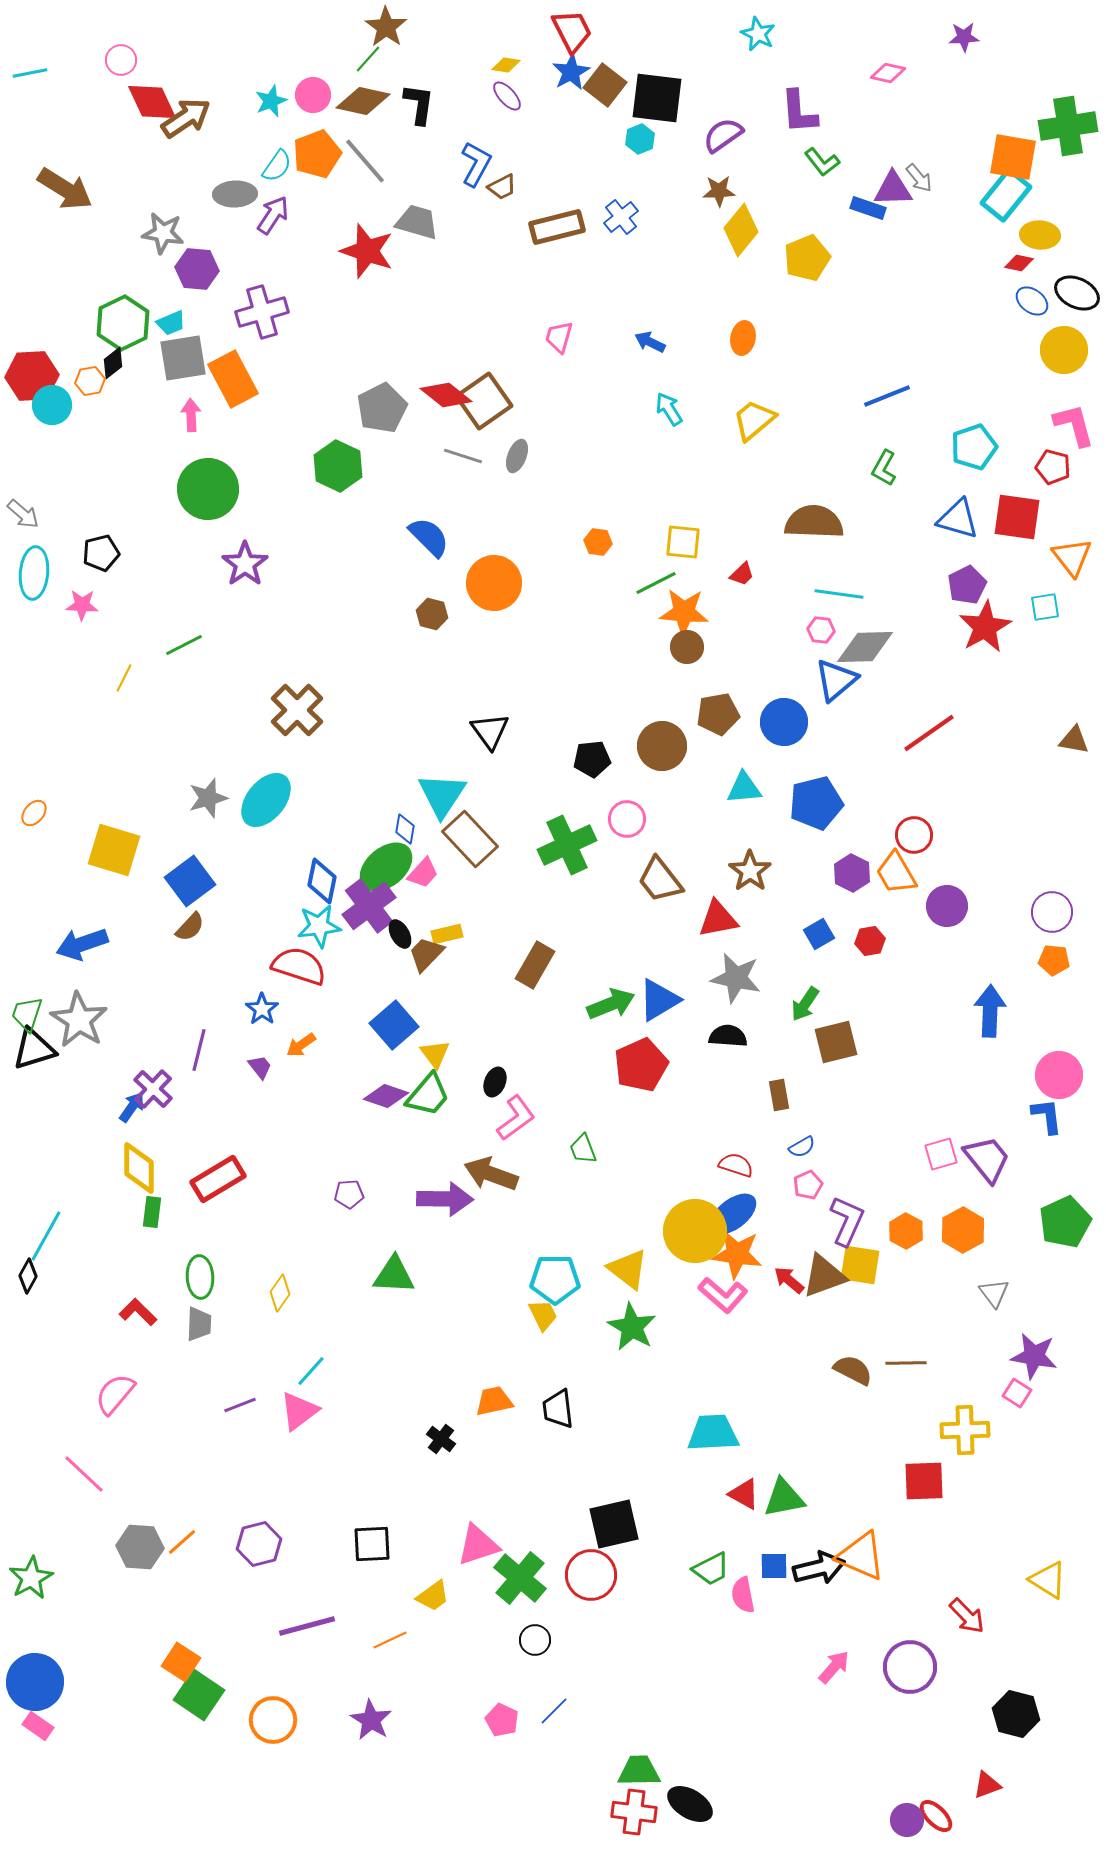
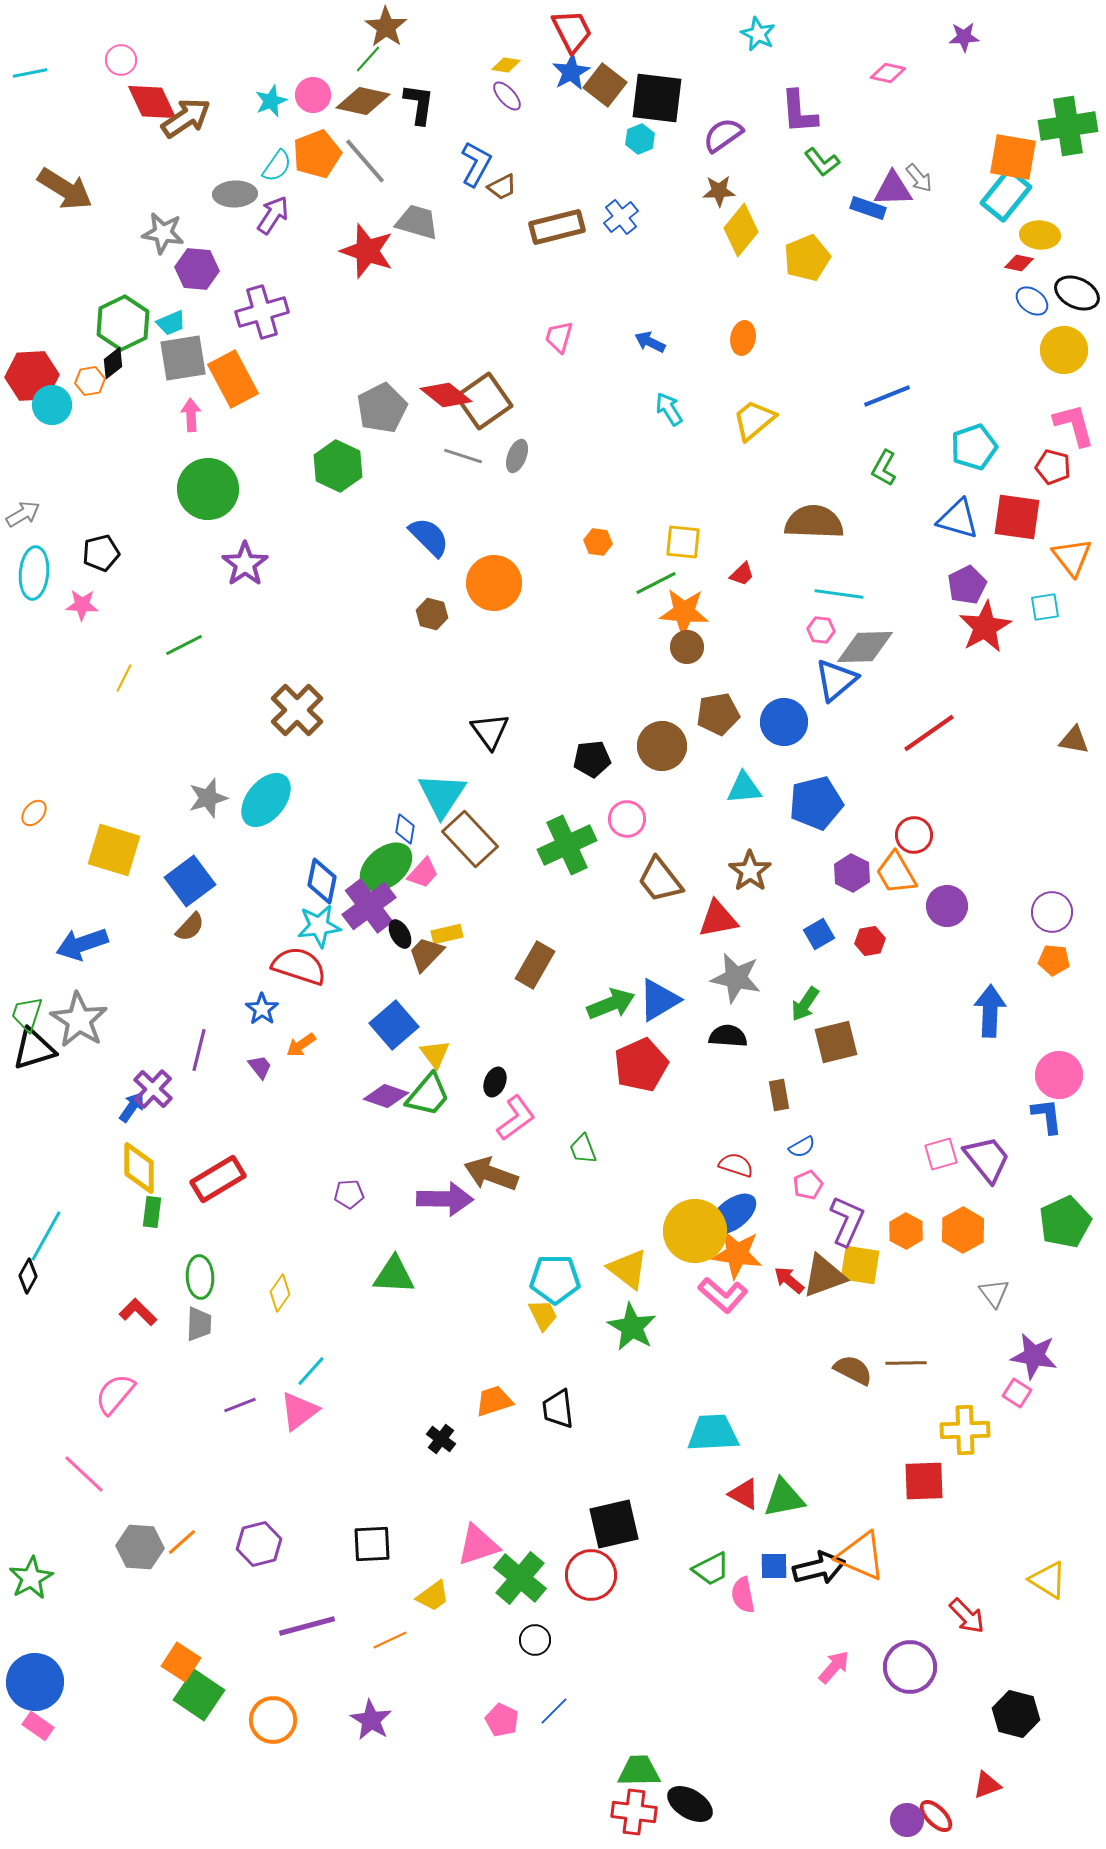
gray arrow at (23, 514): rotated 72 degrees counterclockwise
orange trapezoid at (494, 1401): rotated 6 degrees counterclockwise
